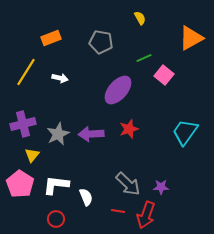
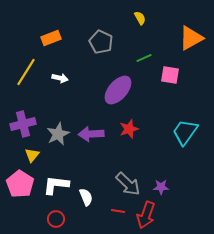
gray pentagon: rotated 15 degrees clockwise
pink square: moved 6 px right; rotated 30 degrees counterclockwise
